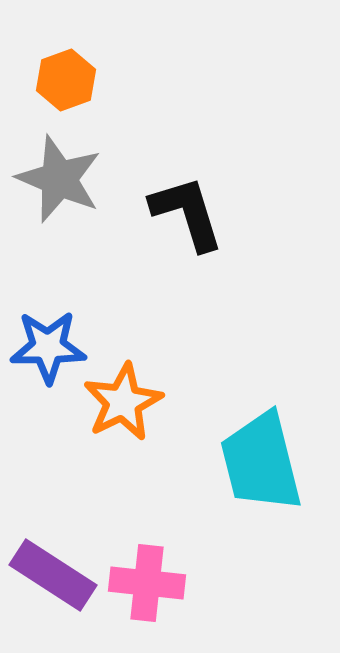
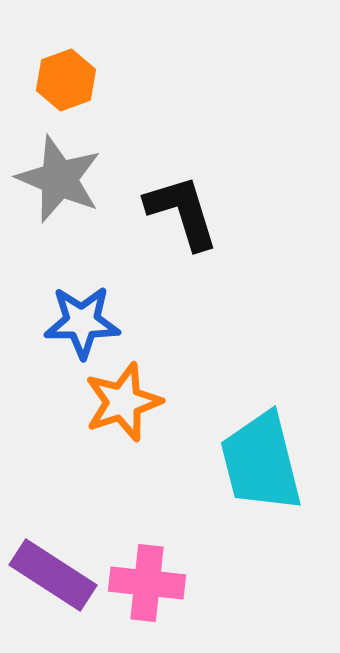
black L-shape: moved 5 px left, 1 px up
blue star: moved 34 px right, 25 px up
orange star: rotated 8 degrees clockwise
